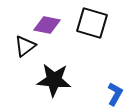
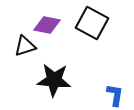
black square: rotated 12 degrees clockwise
black triangle: rotated 20 degrees clockwise
blue L-shape: moved 1 px down; rotated 20 degrees counterclockwise
